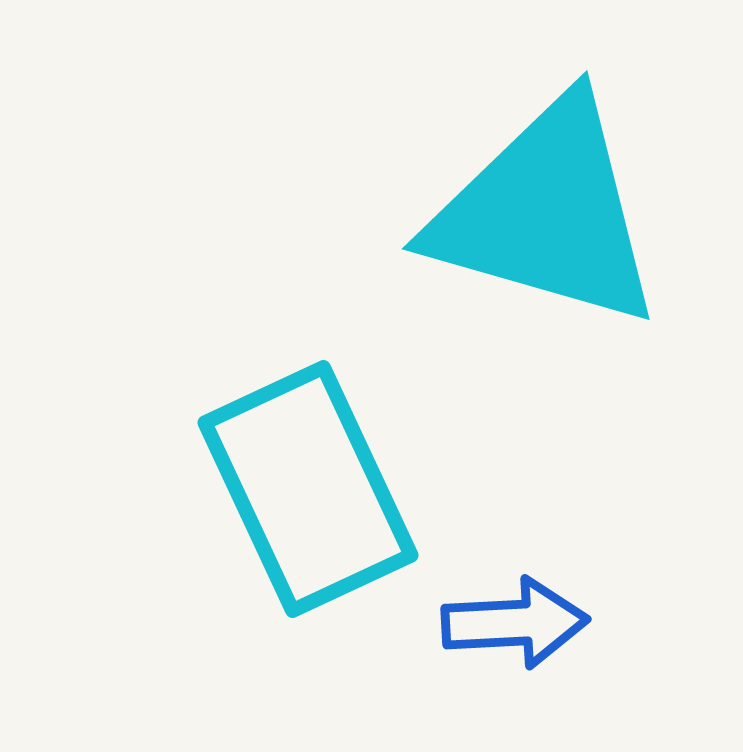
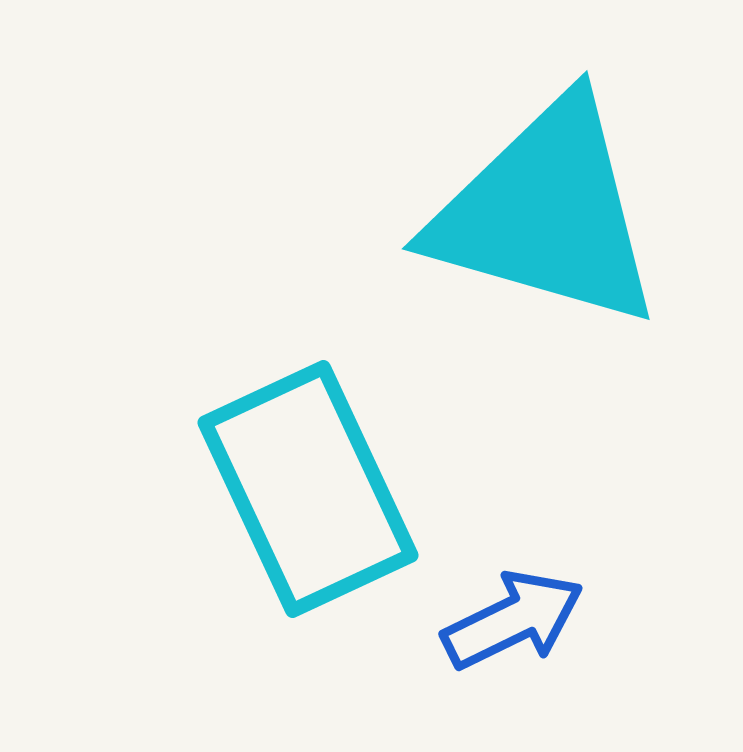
blue arrow: moved 2 px left, 3 px up; rotated 23 degrees counterclockwise
